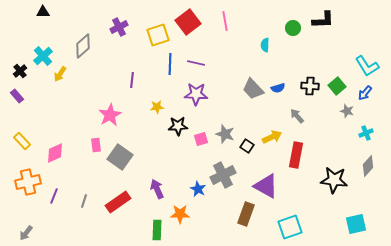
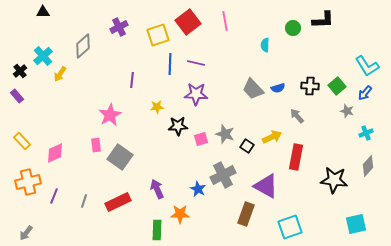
red rectangle at (296, 155): moved 2 px down
red rectangle at (118, 202): rotated 10 degrees clockwise
